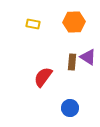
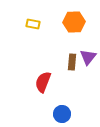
purple triangle: rotated 36 degrees clockwise
red semicircle: moved 5 px down; rotated 15 degrees counterclockwise
blue circle: moved 8 px left, 6 px down
